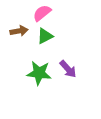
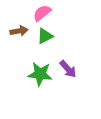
green star: moved 1 px right, 1 px down
